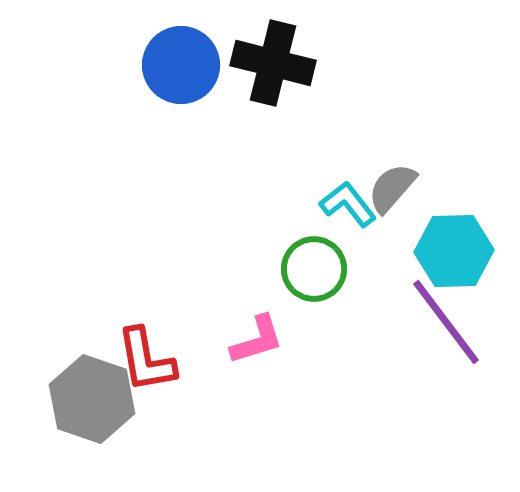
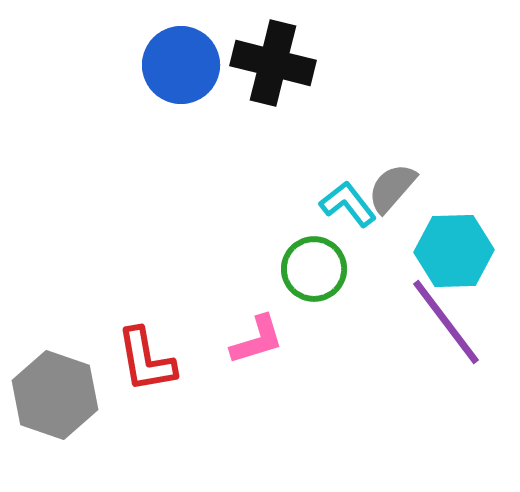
gray hexagon: moved 37 px left, 4 px up
